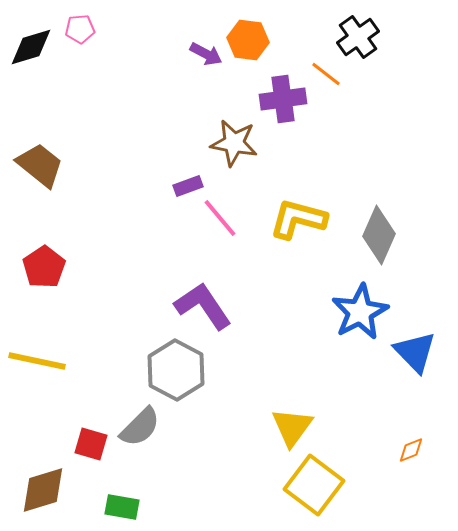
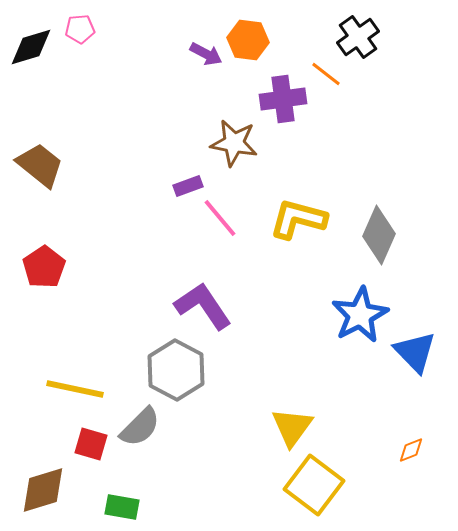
blue star: moved 3 px down
yellow line: moved 38 px right, 28 px down
